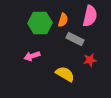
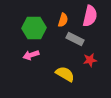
green hexagon: moved 6 px left, 5 px down
pink arrow: moved 1 px left, 1 px up
